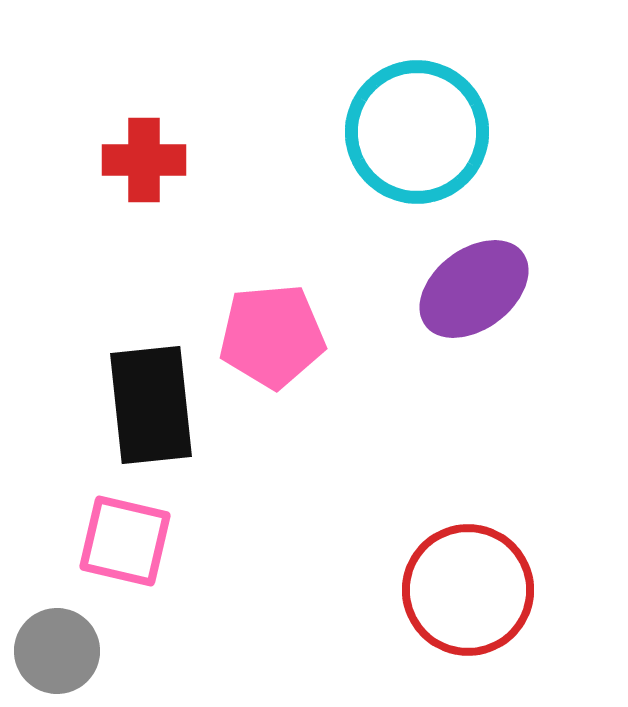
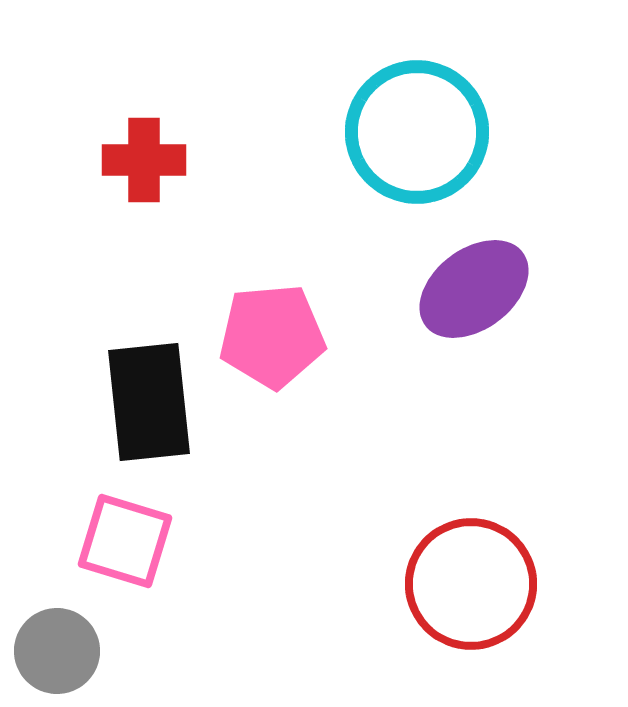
black rectangle: moved 2 px left, 3 px up
pink square: rotated 4 degrees clockwise
red circle: moved 3 px right, 6 px up
